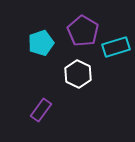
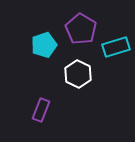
purple pentagon: moved 2 px left, 2 px up
cyan pentagon: moved 3 px right, 2 px down
purple rectangle: rotated 15 degrees counterclockwise
